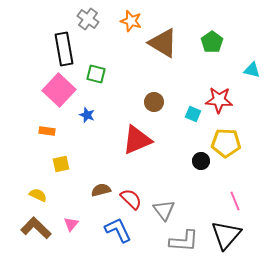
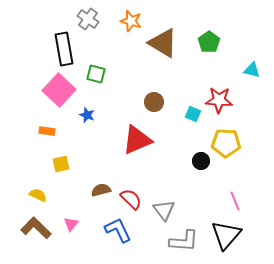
green pentagon: moved 3 px left
